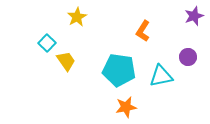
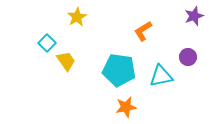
orange L-shape: rotated 25 degrees clockwise
